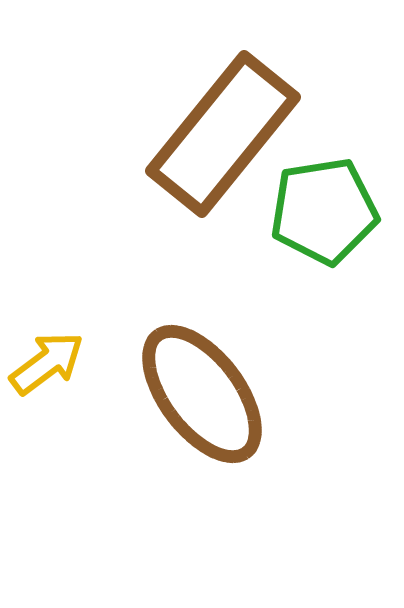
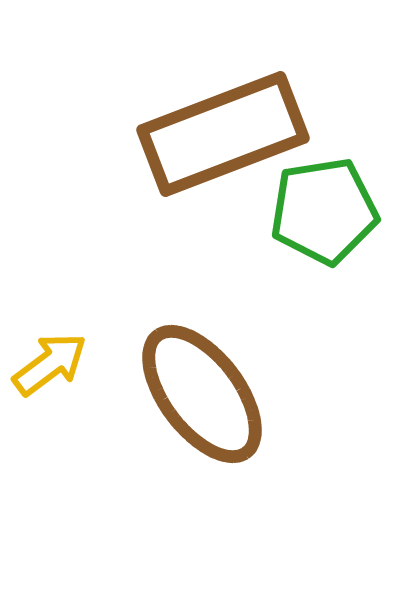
brown rectangle: rotated 30 degrees clockwise
yellow arrow: moved 3 px right, 1 px down
